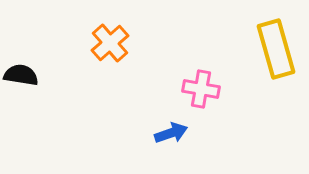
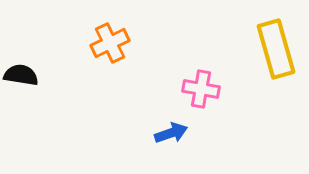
orange cross: rotated 15 degrees clockwise
